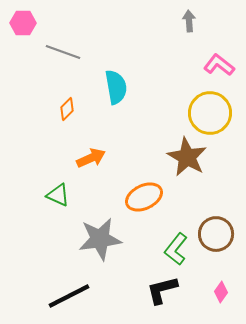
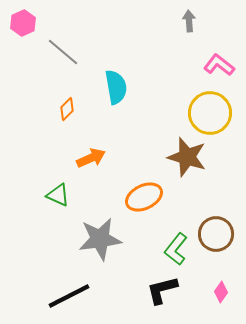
pink hexagon: rotated 25 degrees counterclockwise
gray line: rotated 20 degrees clockwise
brown star: rotated 12 degrees counterclockwise
